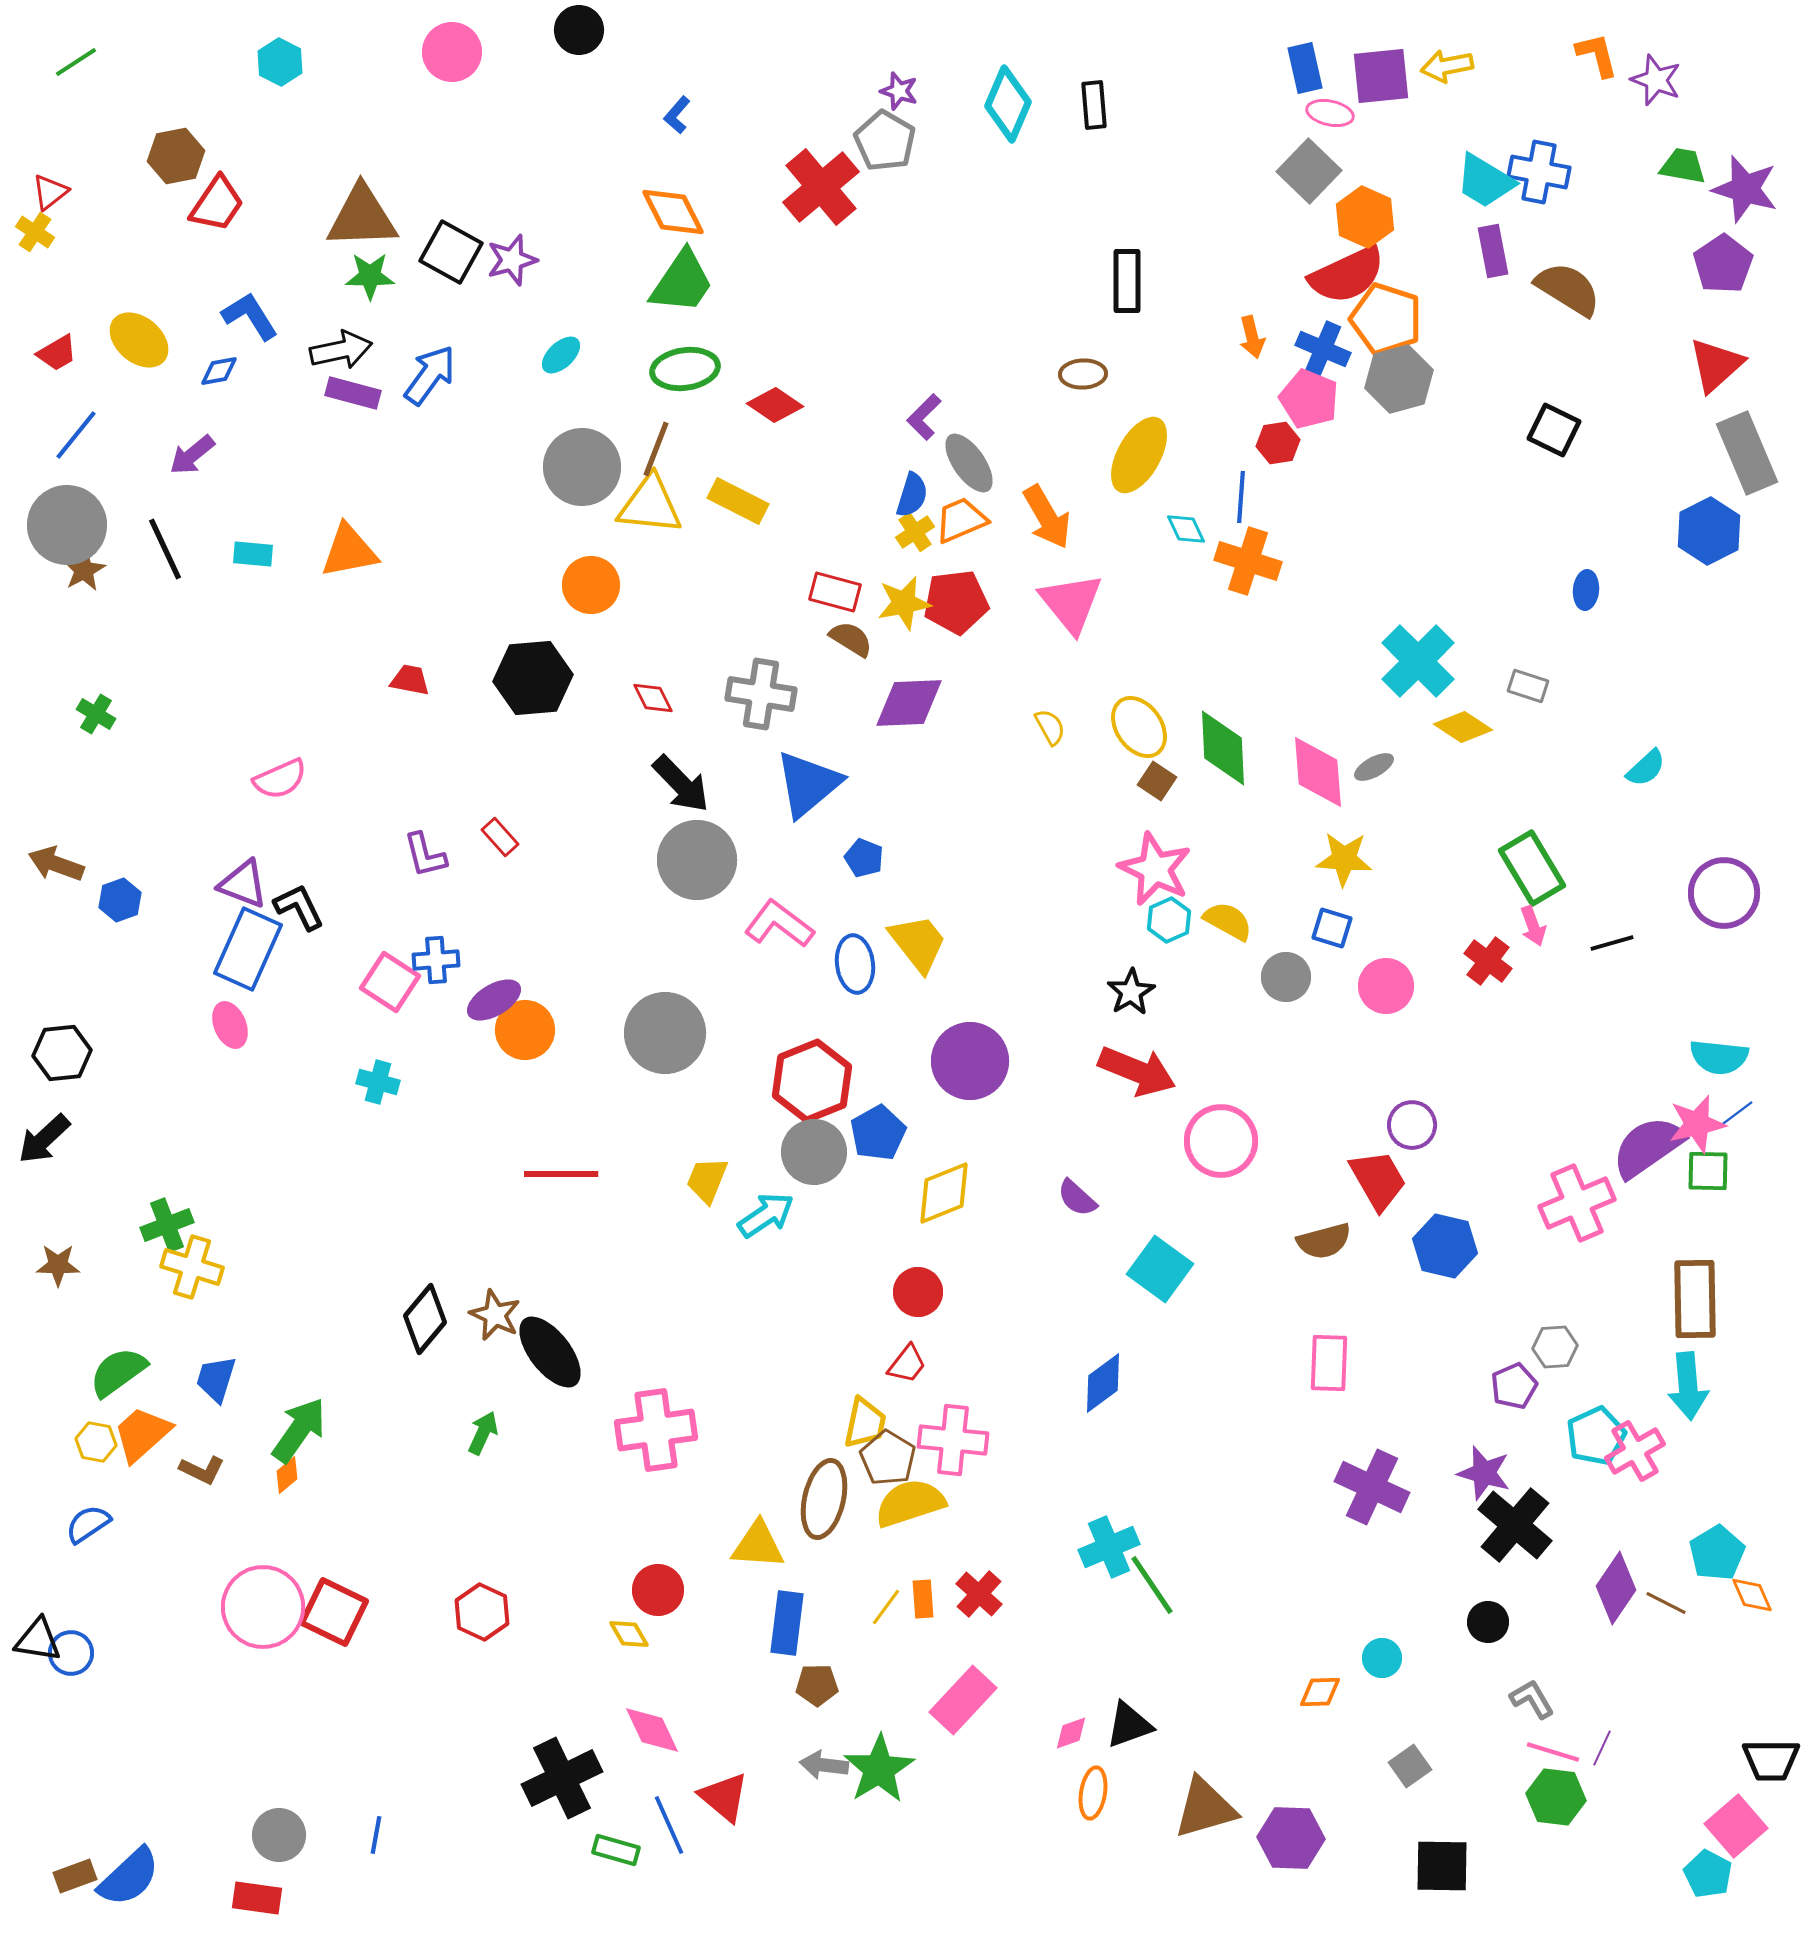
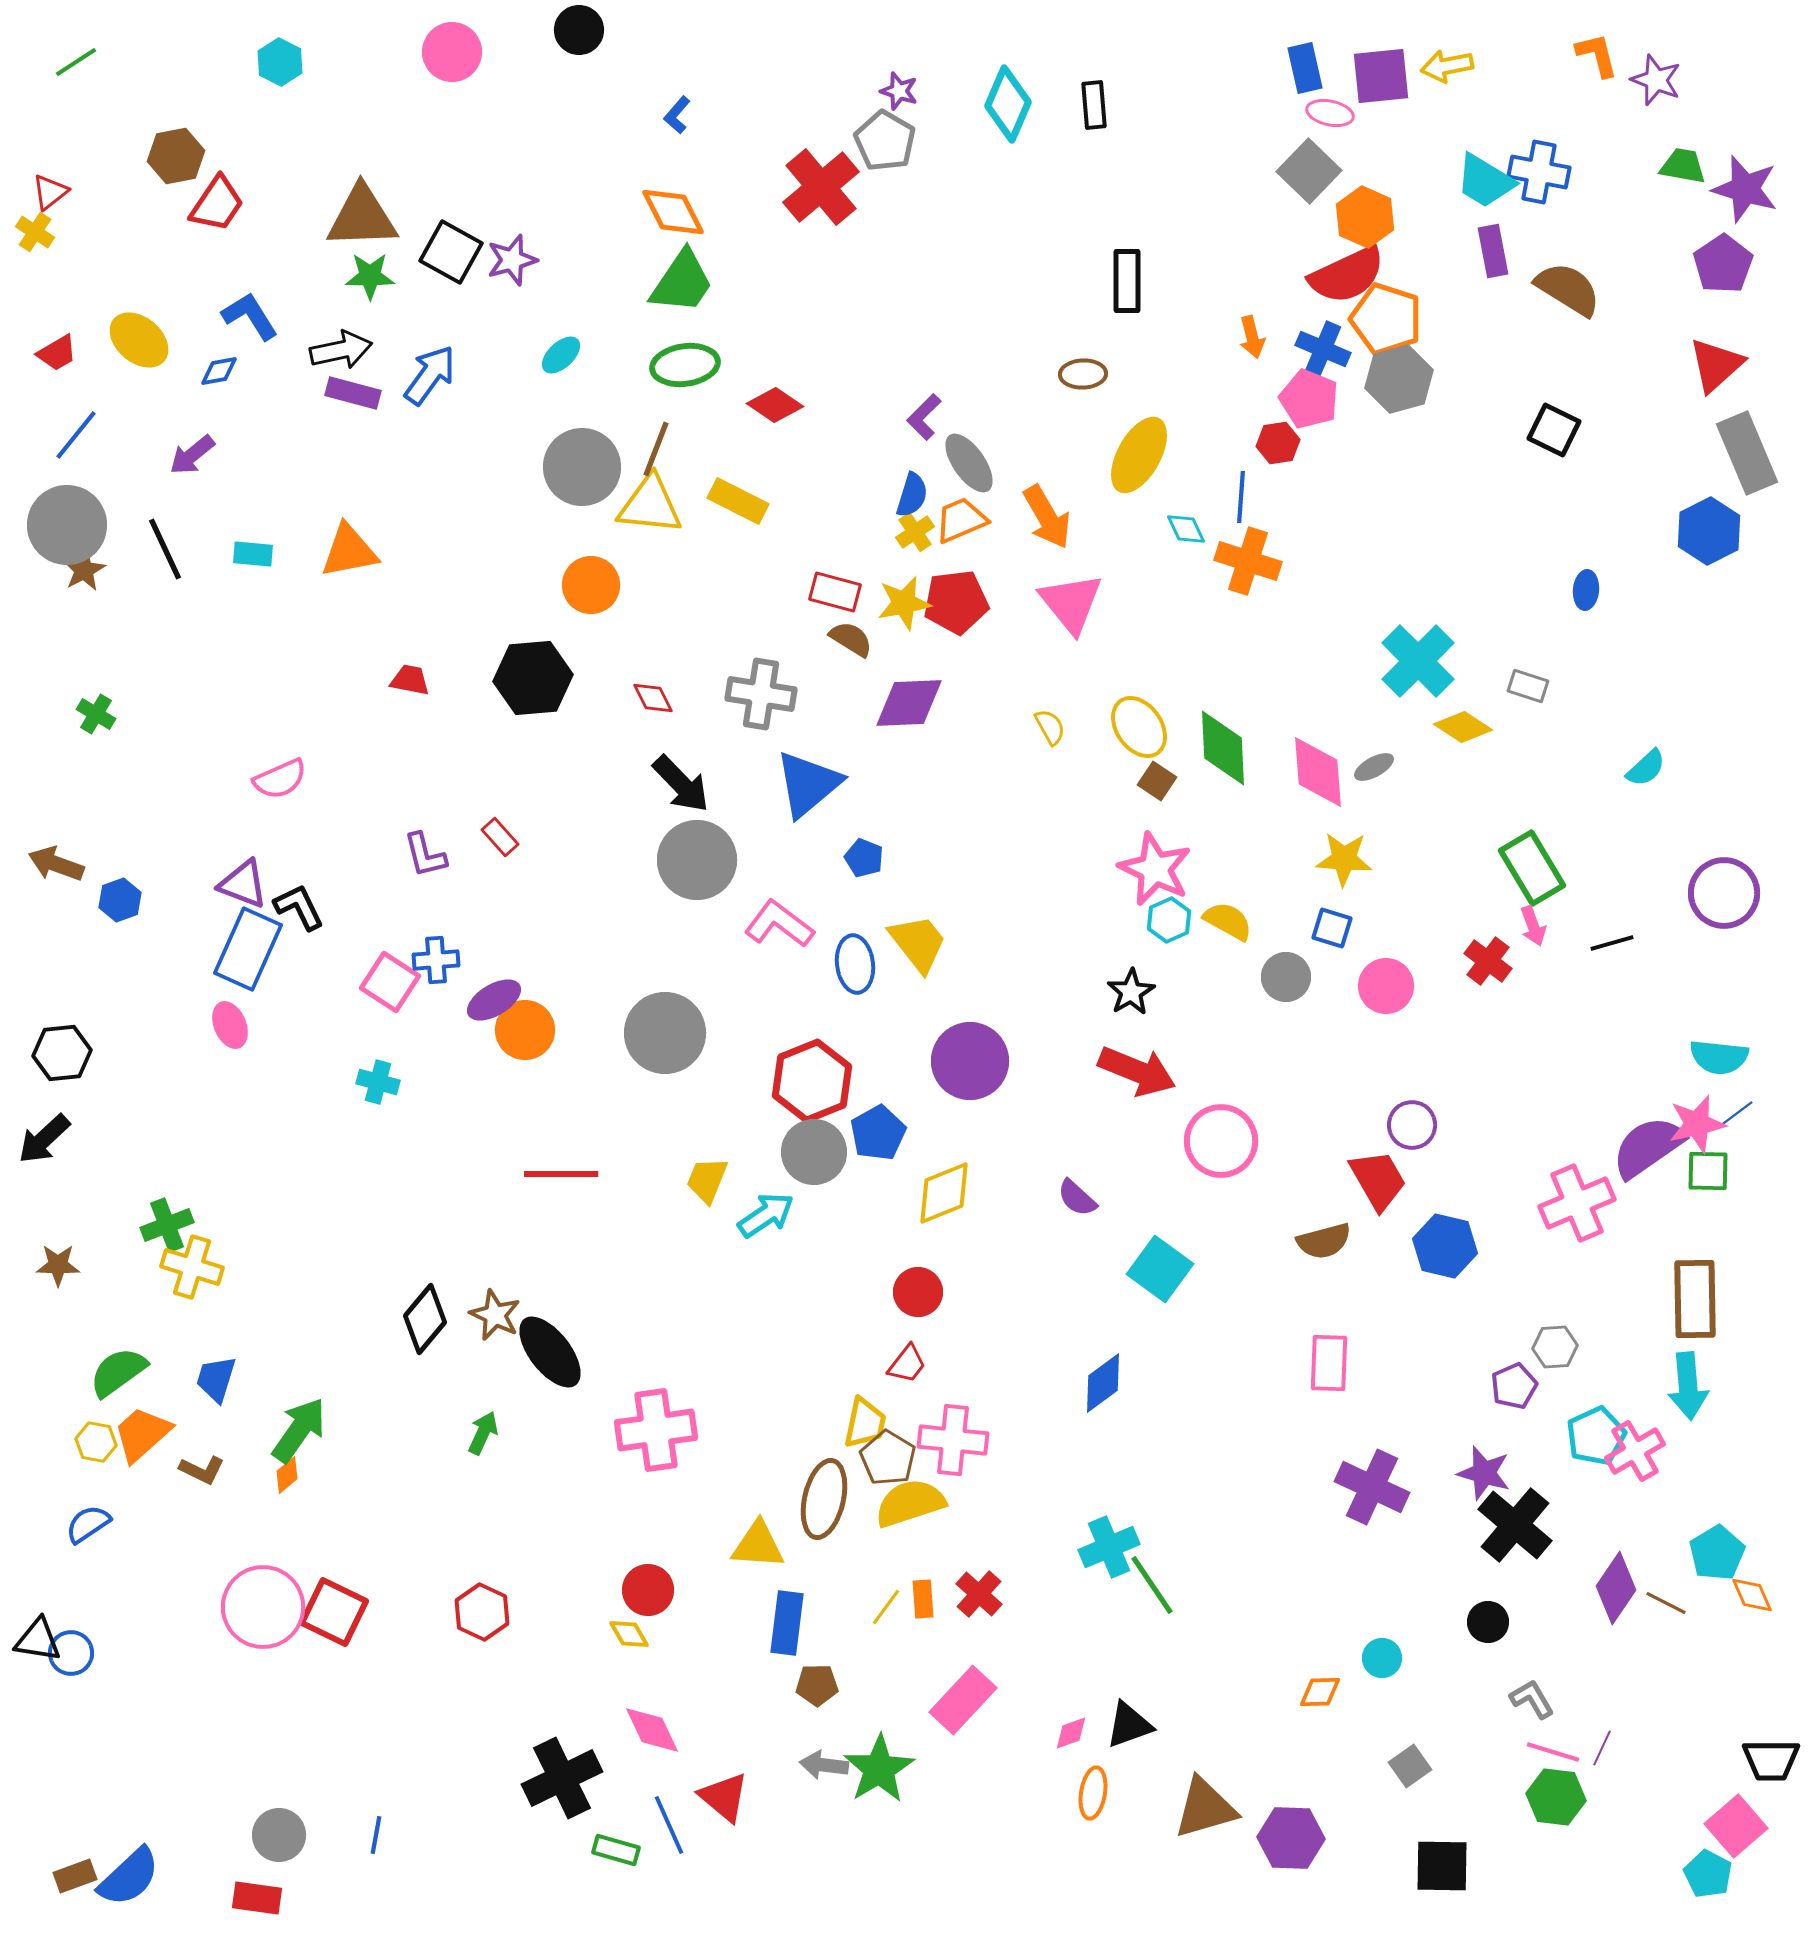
green ellipse at (685, 369): moved 4 px up
red circle at (658, 1590): moved 10 px left
